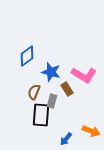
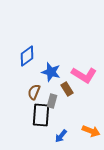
blue arrow: moved 5 px left, 3 px up
